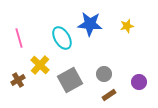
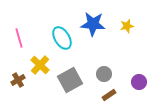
blue star: moved 3 px right
